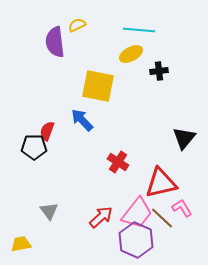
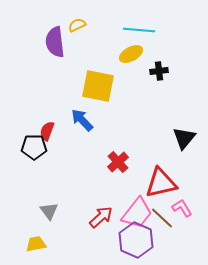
red cross: rotated 15 degrees clockwise
yellow trapezoid: moved 15 px right
